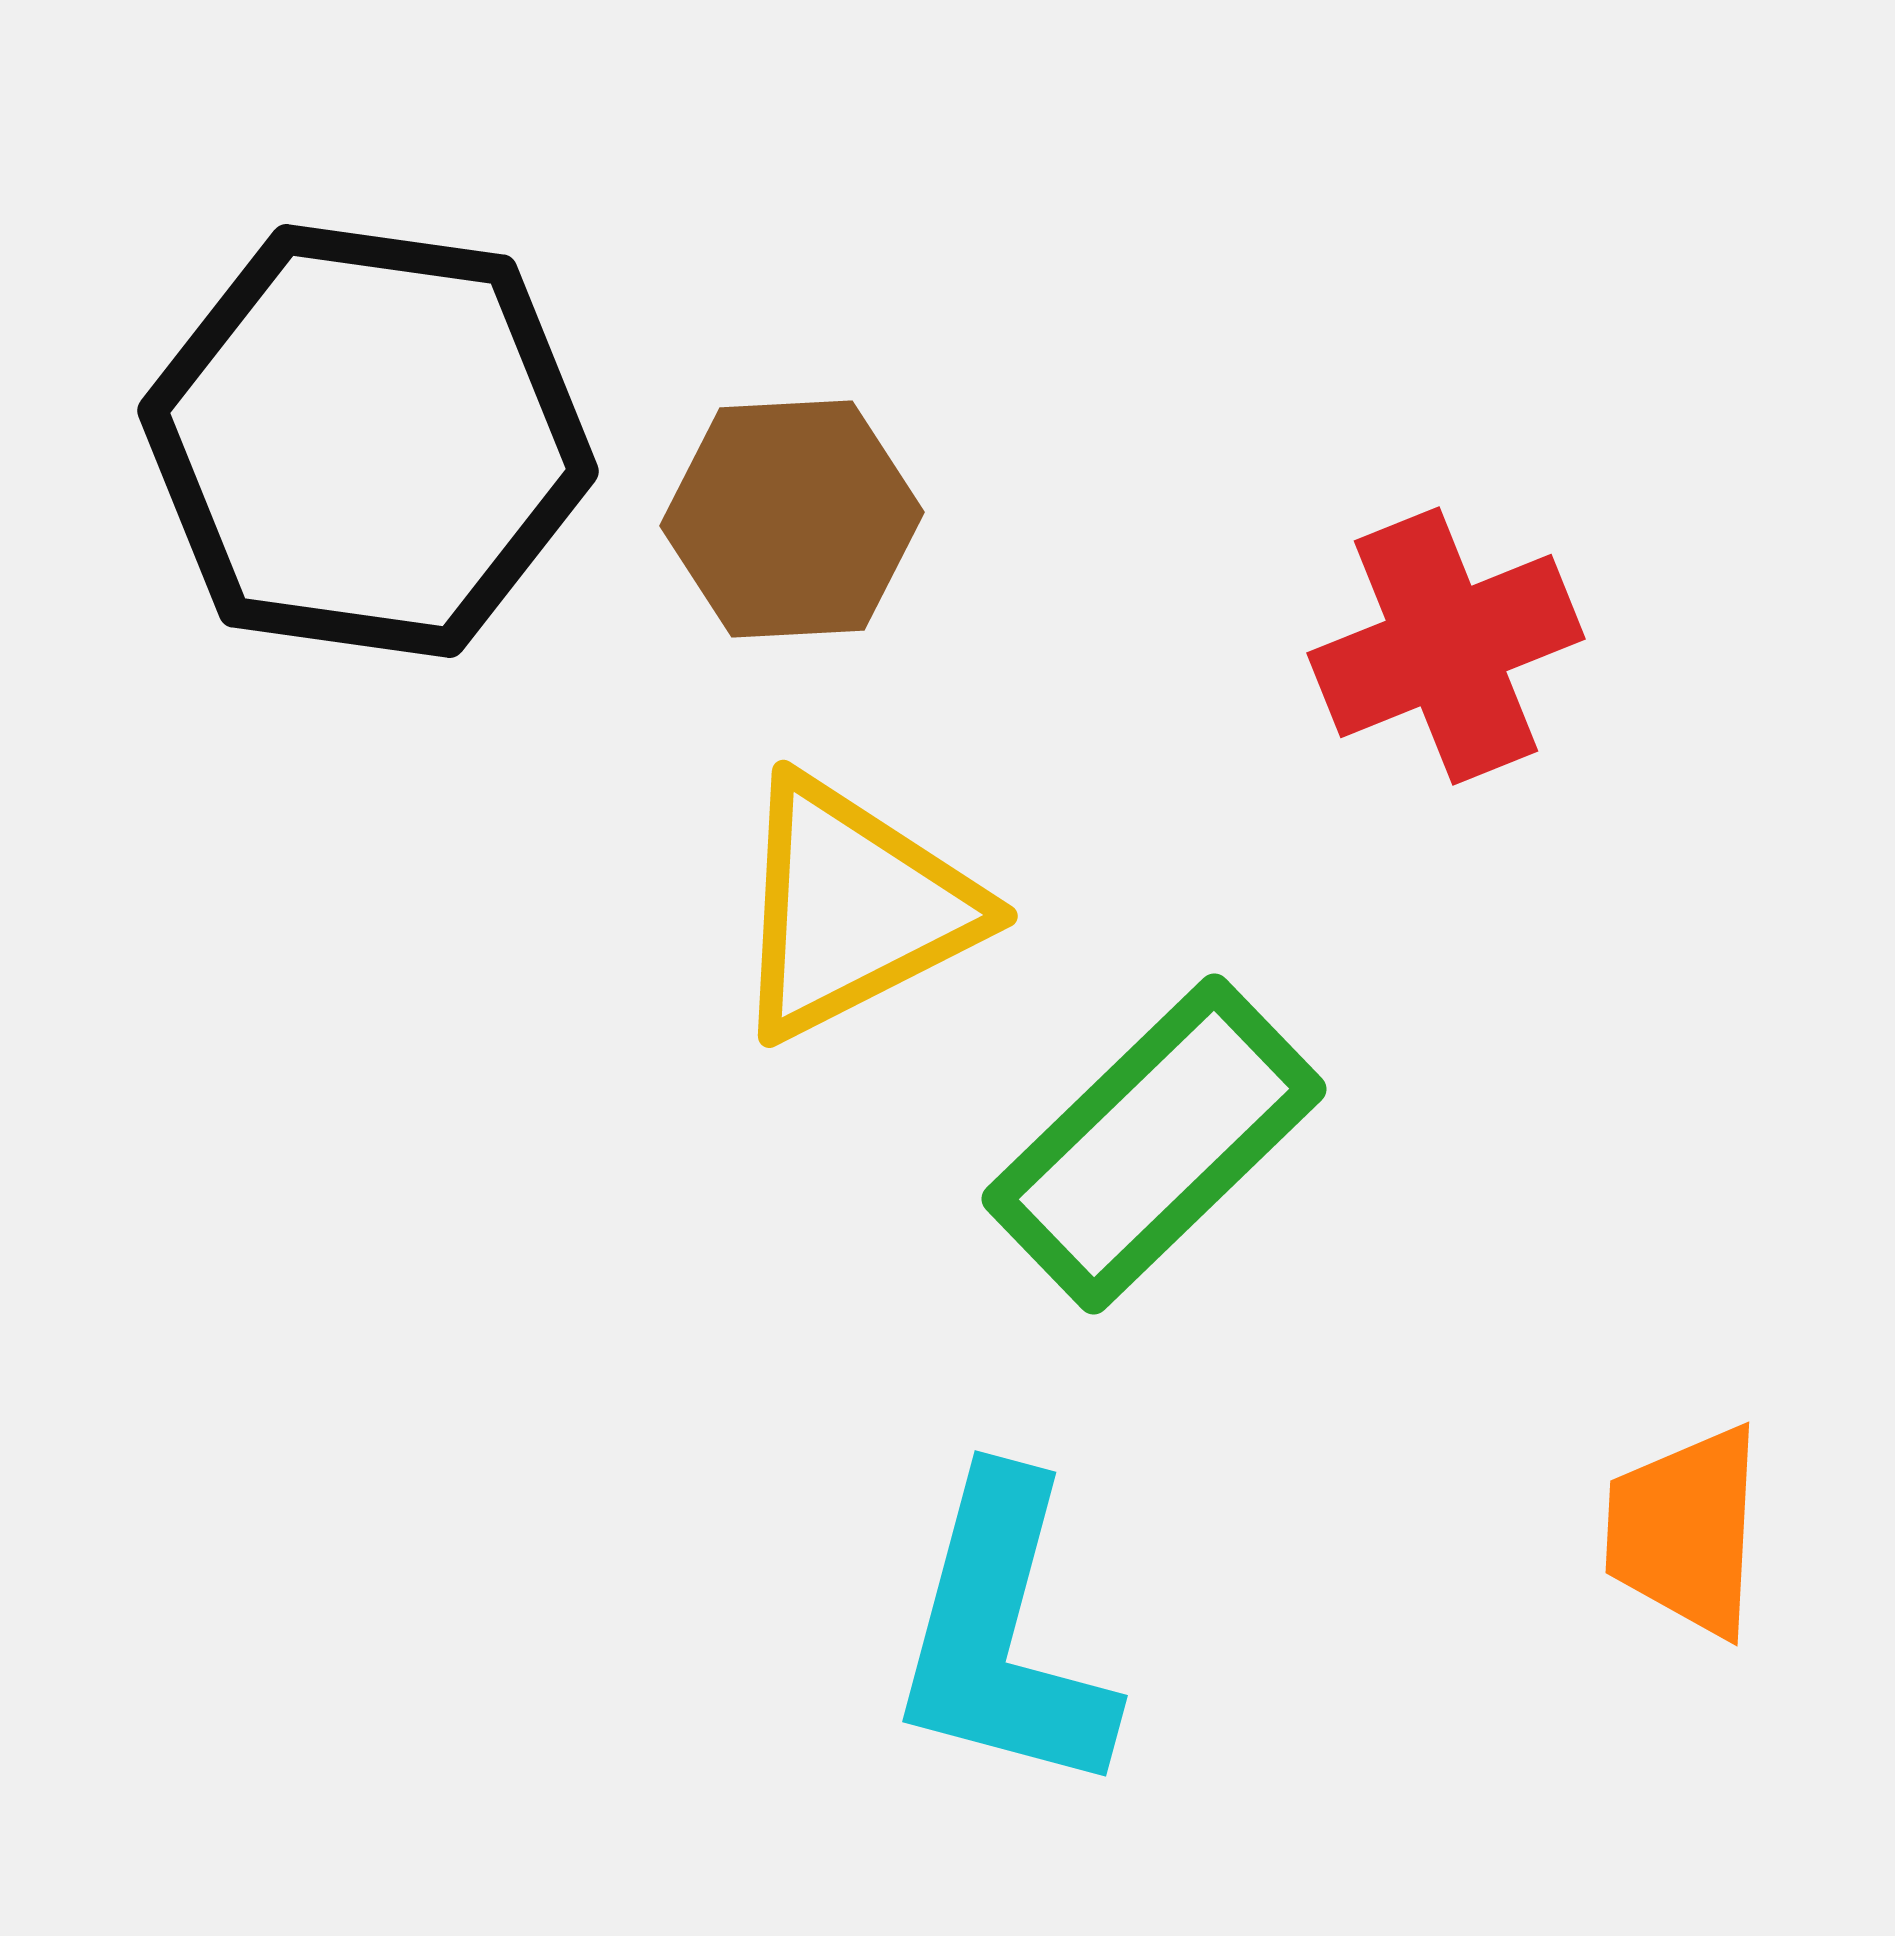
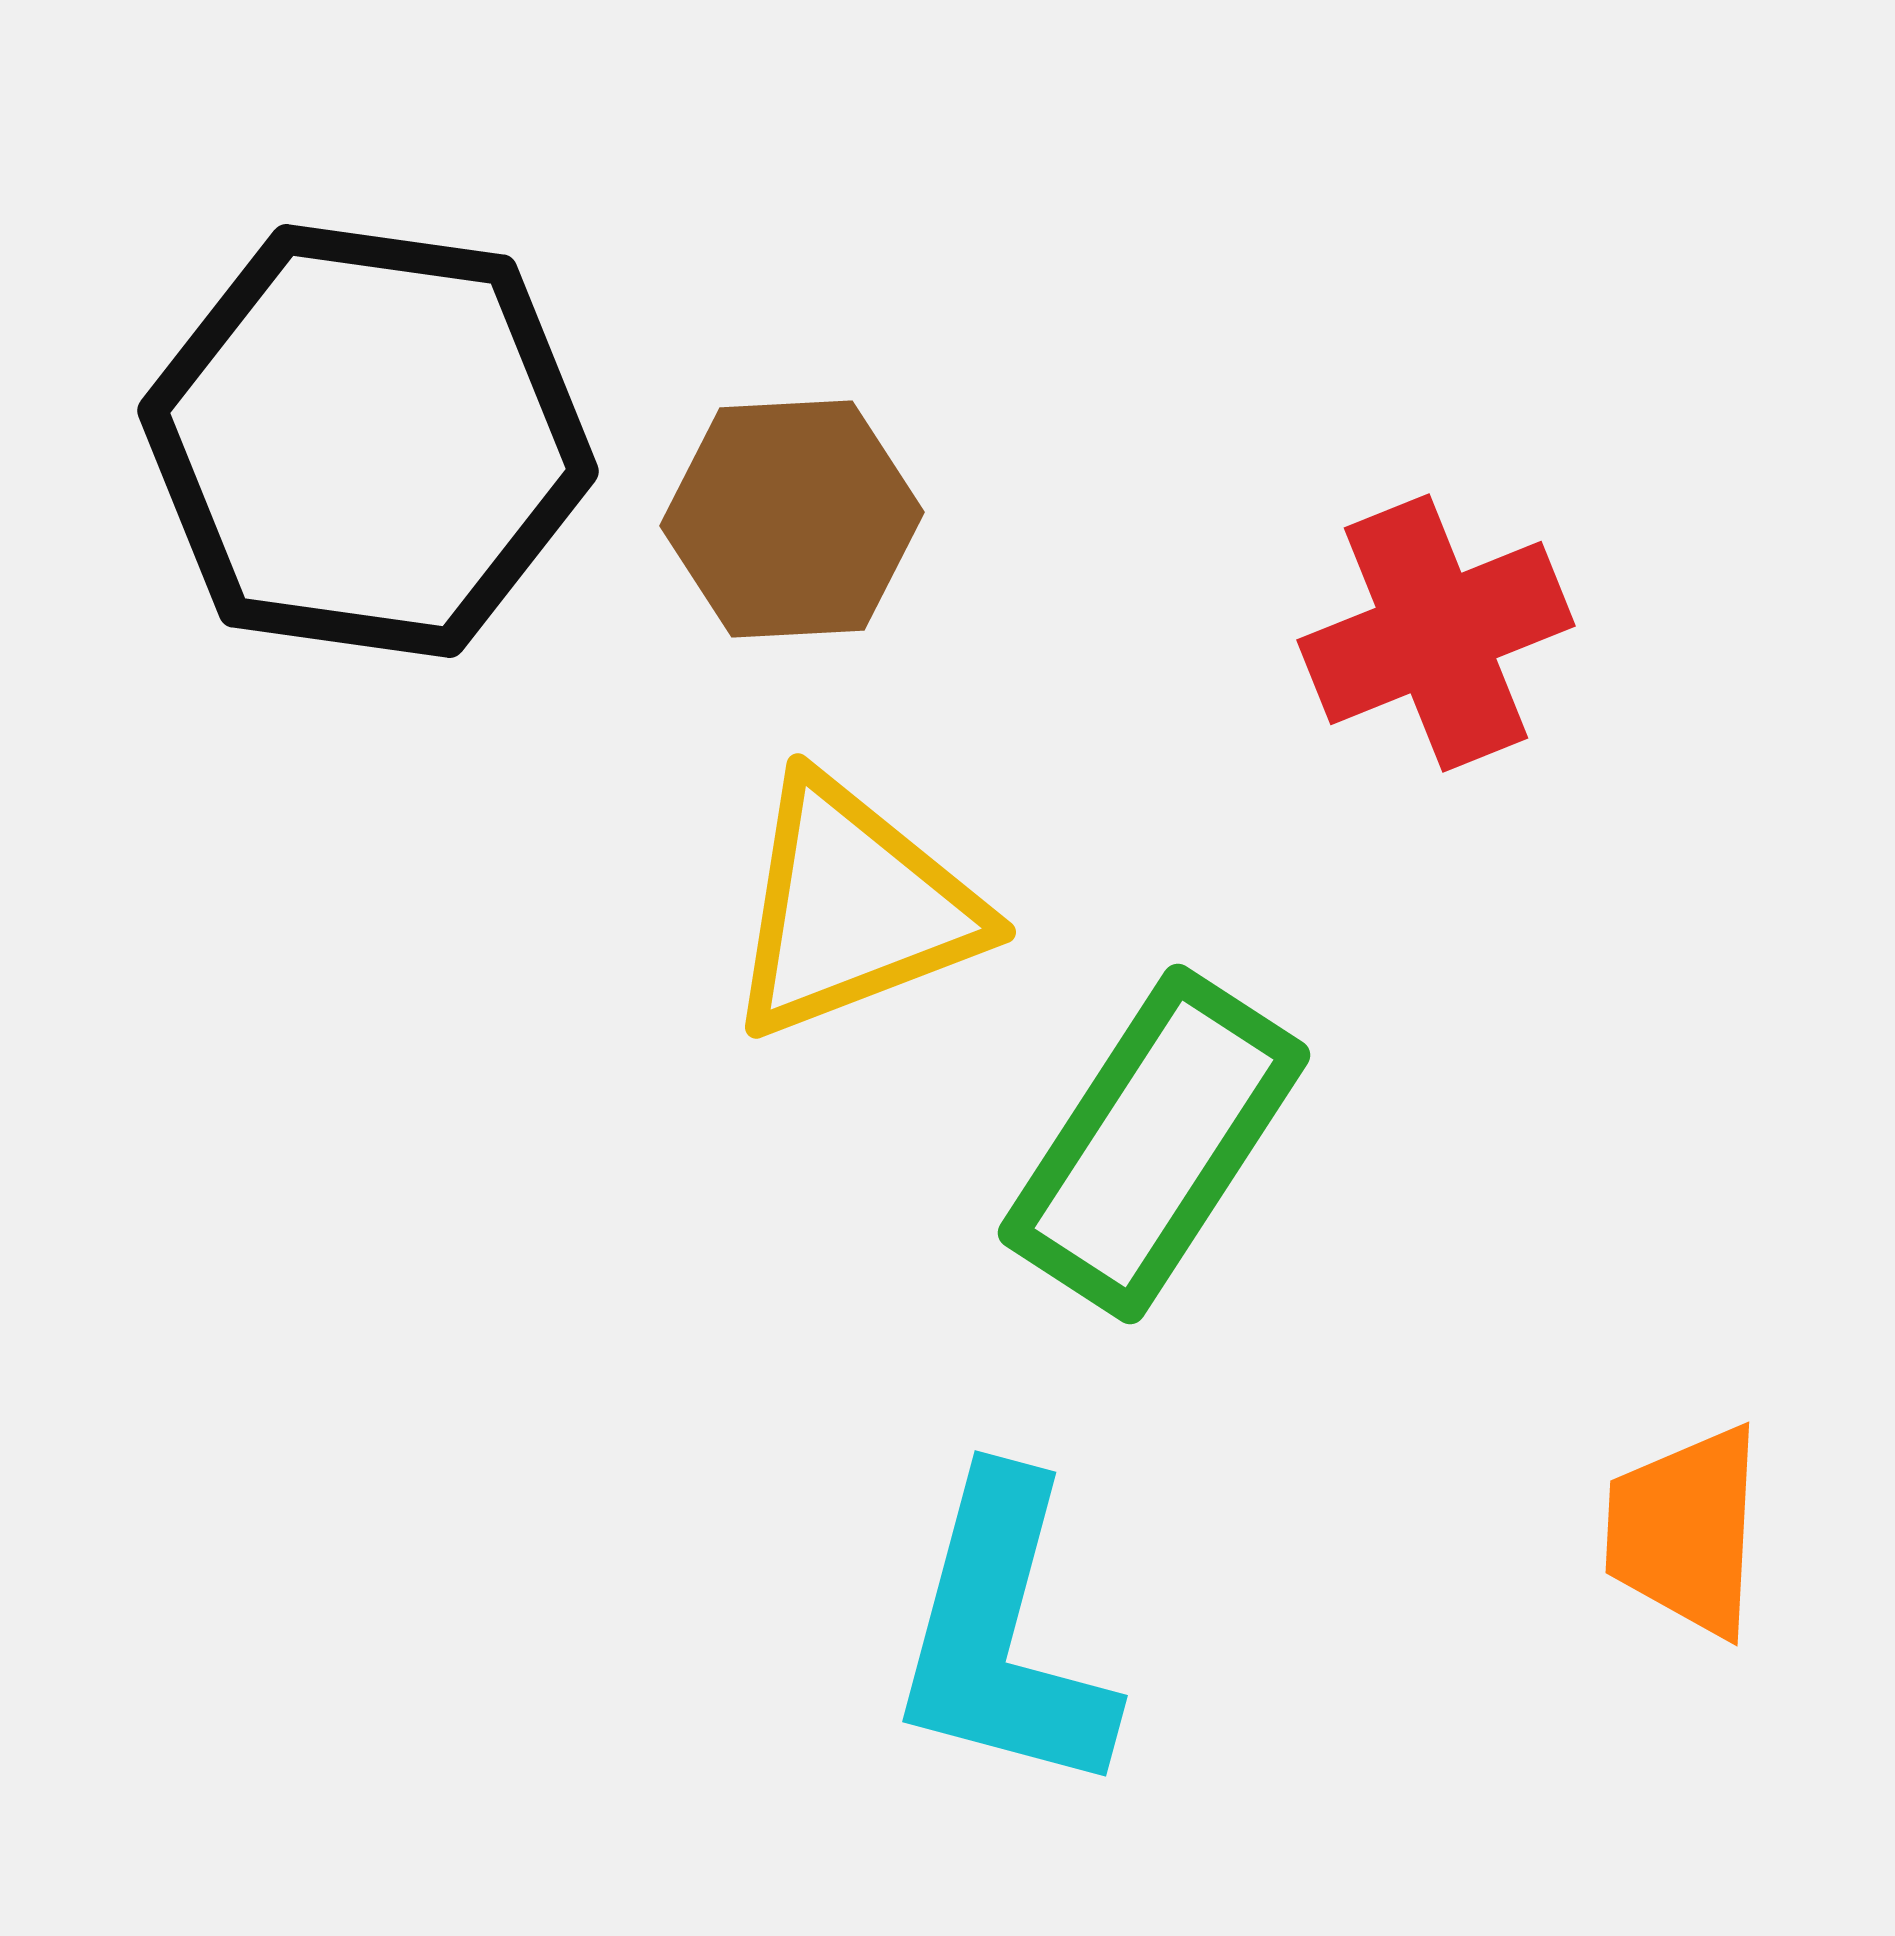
red cross: moved 10 px left, 13 px up
yellow triangle: rotated 6 degrees clockwise
green rectangle: rotated 13 degrees counterclockwise
